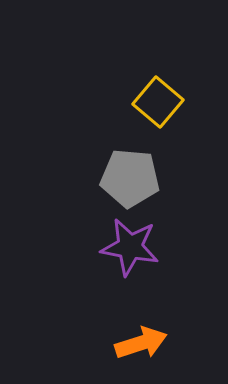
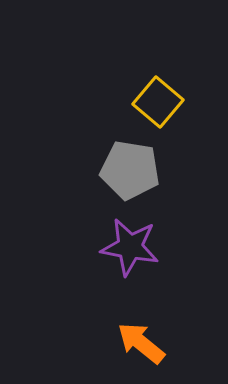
gray pentagon: moved 8 px up; rotated 4 degrees clockwise
orange arrow: rotated 123 degrees counterclockwise
